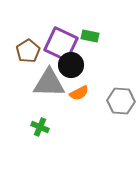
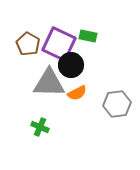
green rectangle: moved 2 px left
purple square: moved 2 px left
brown pentagon: moved 7 px up; rotated 10 degrees counterclockwise
orange semicircle: moved 2 px left
gray hexagon: moved 4 px left, 3 px down; rotated 12 degrees counterclockwise
